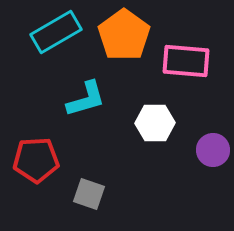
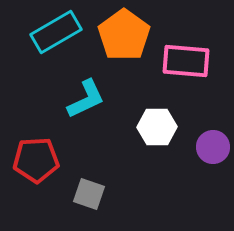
cyan L-shape: rotated 9 degrees counterclockwise
white hexagon: moved 2 px right, 4 px down
purple circle: moved 3 px up
